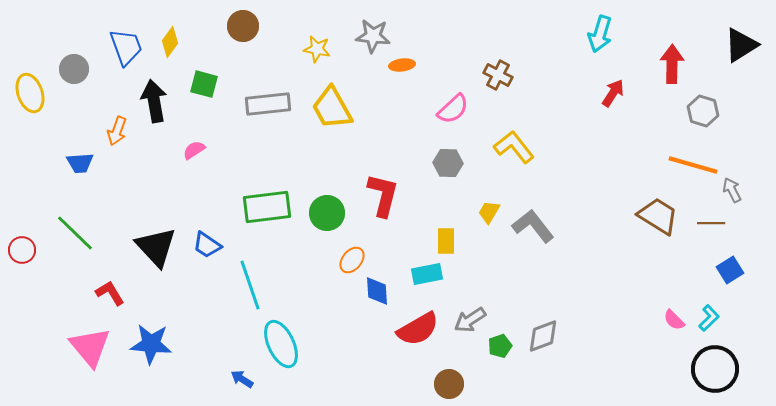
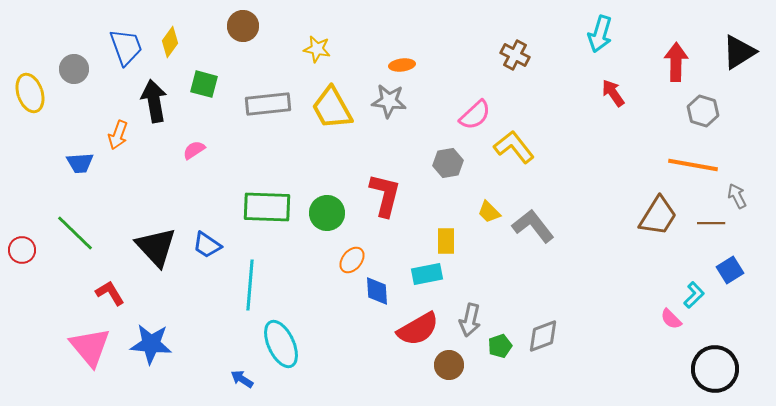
gray star at (373, 36): moved 16 px right, 65 px down
black triangle at (741, 45): moved 2 px left, 7 px down
red arrow at (672, 64): moved 4 px right, 2 px up
brown cross at (498, 75): moved 17 px right, 20 px up
red arrow at (613, 93): rotated 68 degrees counterclockwise
pink semicircle at (453, 109): moved 22 px right, 6 px down
orange arrow at (117, 131): moved 1 px right, 4 px down
gray hexagon at (448, 163): rotated 12 degrees counterclockwise
orange line at (693, 165): rotated 6 degrees counterclockwise
gray arrow at (732, 190): moved 5 px right, 6 px down
red L-shape at (383, 195): moved 2 px right
green rectangle at (267, 207): rotated 9 degrees clockwise
yellow trapezoid at (489, 212): rotated 75 degrees counterclockwise
brown trapezoid at (658, 216): rotated 90 degrees clockwise
cyan line at (250, 285): rotated 24 degrees clockwise
cyan L-shape at (709, 318): moved 15 px left, 23 px up
gray arrow at (470, 320): rotated 44 degrees counterclockwise
pink semicircle at (674, 320): moved 3 px left, 1 px up
brown circle at (449, 384): moved 19 px up
